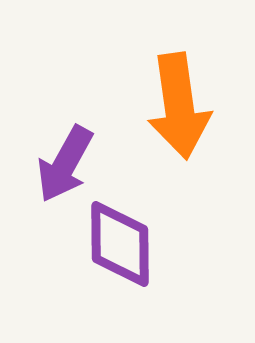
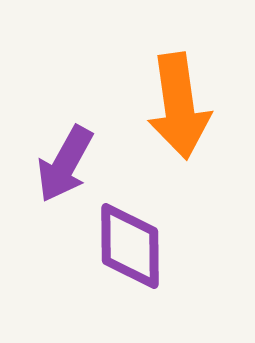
purple diamond: moved 10 px right, 2 px down
